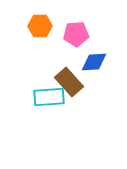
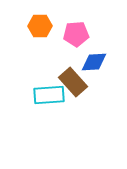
brown rectangle: moved 4 px right
cyan rectangle: moved 2 px up
